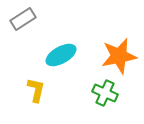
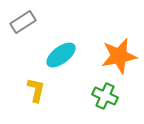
gray rectangle: moved 3 px down
cyan ellipse: rotated 8 degrees counterclockwise
green cross: moved 3 px down
